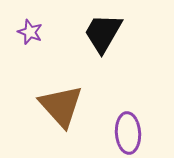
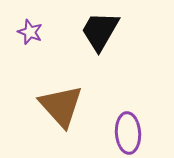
black trapezoid: moved 3 px left, 2 px up
